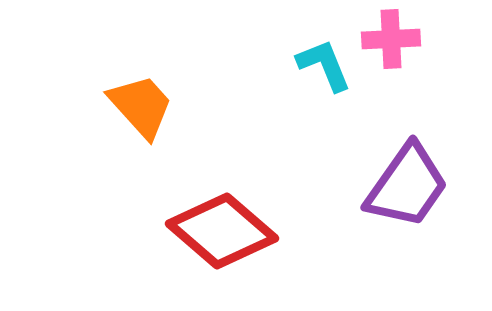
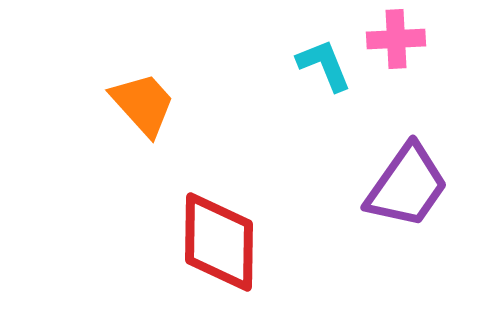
pink cross: moved 5 px right
orange trapezoid: moved 2 px right, 2 px up
red diamond: moved 3 px left, 11 px down; rotated 50 degrees clockwise
